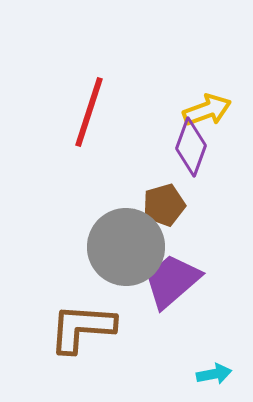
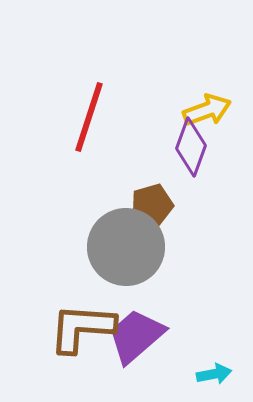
red line: moved 5 px down
brown pentagon: moved 12 px left
purple trapezoid: moved 36 px left, 55 px down
